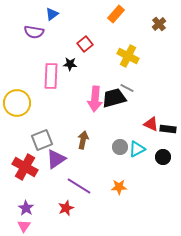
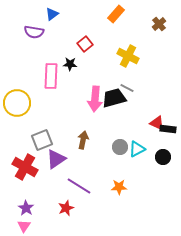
red triangle: moved 6 px right, 1 px up
